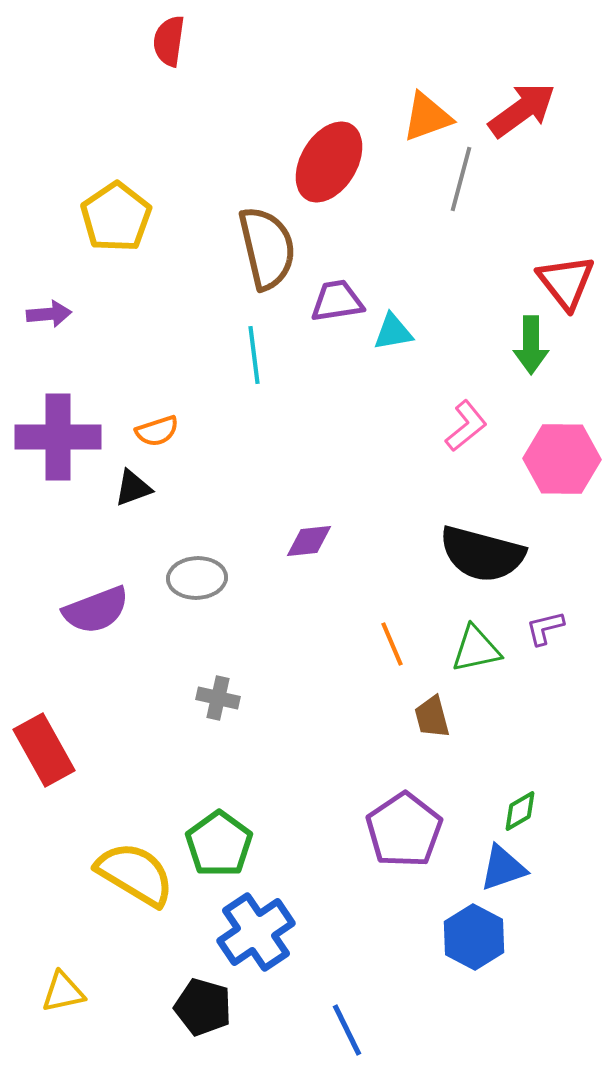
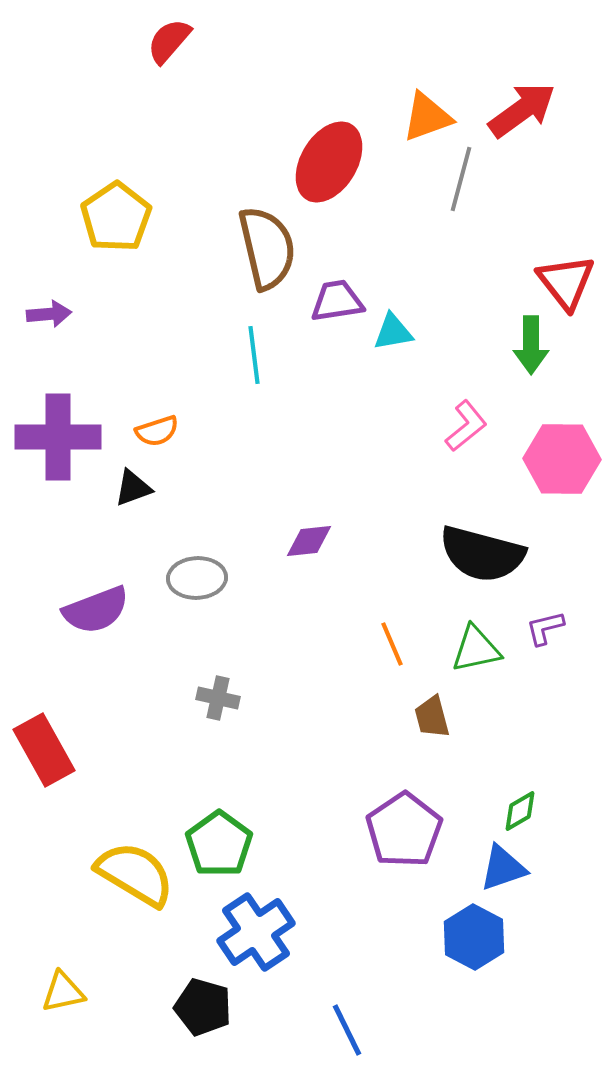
red semicircle: rotated 33 degrees clockwise
